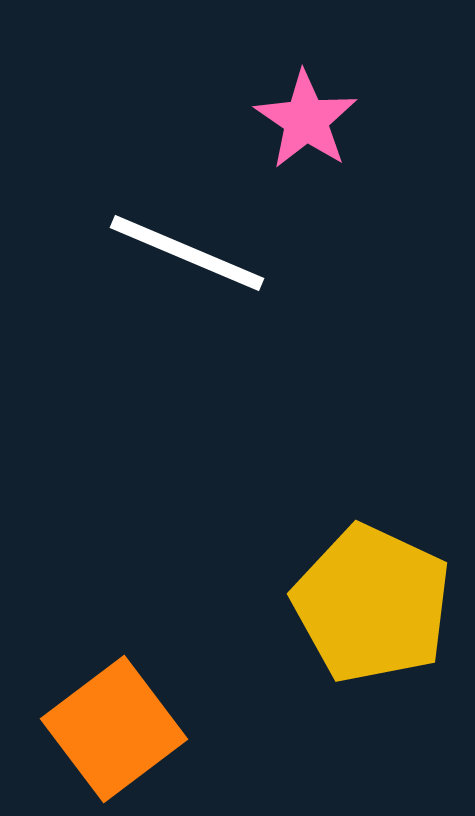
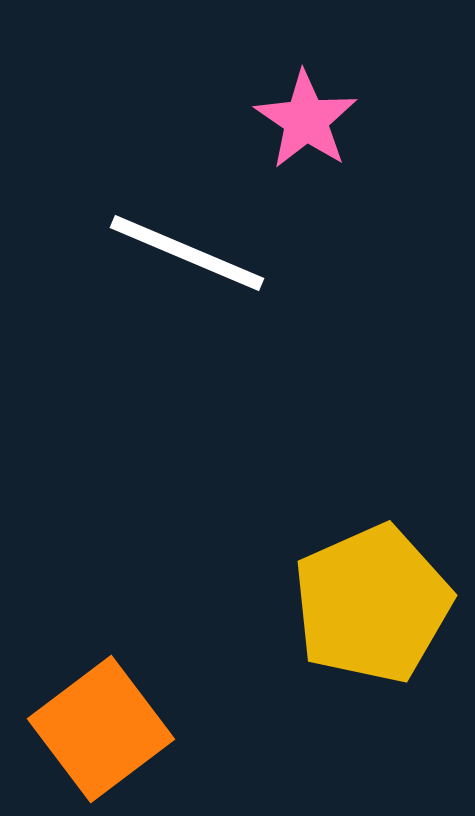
yellow pentagon: rotated 23 degrees clockwise
orange square: moved 13 px left
